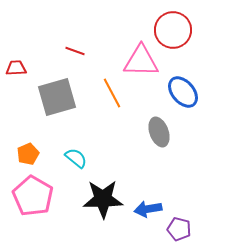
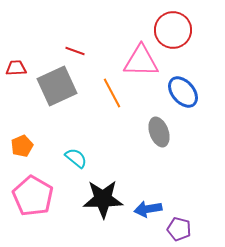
gray square: moved 11 px up; rotated 9 degrees counterclockwise
orange pentagon: moved 6 px left, 8 px up
